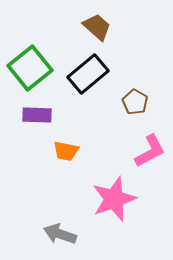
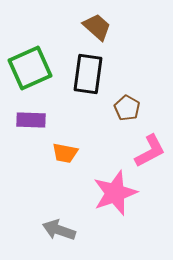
green square: rotated 15 degrees clockwise
black rectangle: rotated 42 degrees counterclockwise
brown pentagon: moved 8 px left, 6 px down
purple rectangle: moved 6 px left, 5 px down
orange trapezoid: moved 1 px left, 2 px down
pink star: moved 1 px right, 6 px up
gray arrow: moved 1 px left, 4 px up
